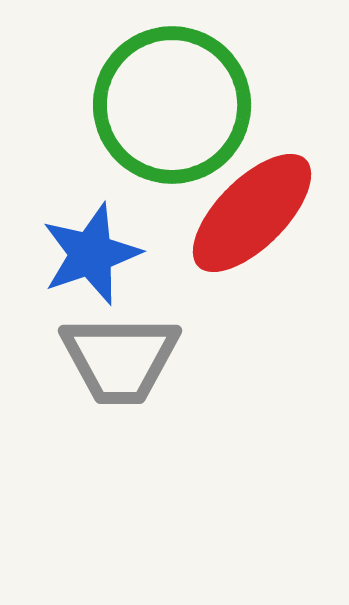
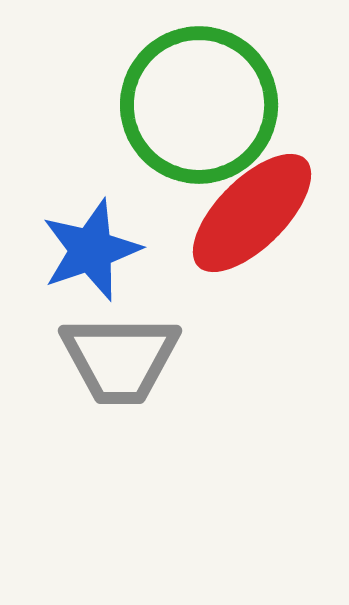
green circle: moved 27 px right
blue star: moved 4 px up
